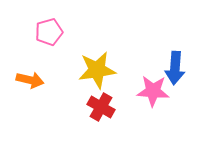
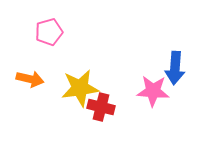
yellow star: moved 17 px left, 18 px down
orange arrow: moved 1 px up
red cross: rotated 16 degrees counterclockwise
